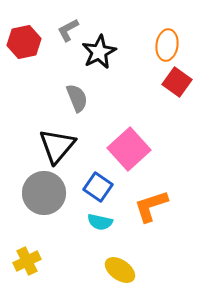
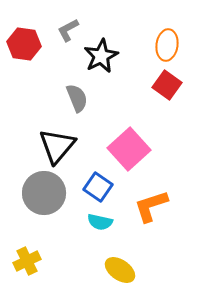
red hexagon: moved 2 px down; rotated 20 degrees clockwise
black star: moved 2 px right, 4 px down
red square: moved 10 px left, 3 px down
